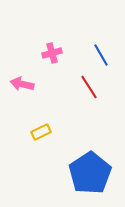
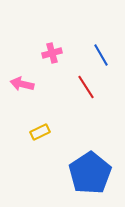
red line: moved 3 px left
yellow rectangle: moved 1 px left
